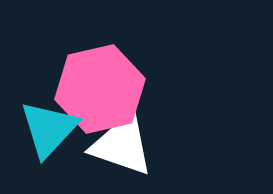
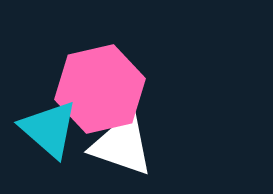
cyan triangle: rotated 32 degrees counterclockwise
